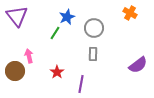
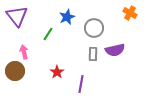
green line: moved 7 px left, 1 px down
pink arrow: moved 5 px left, 4 px up
purple semicircle: moved 23 px left, 15 px up; rotated 24 degrees clockwise
